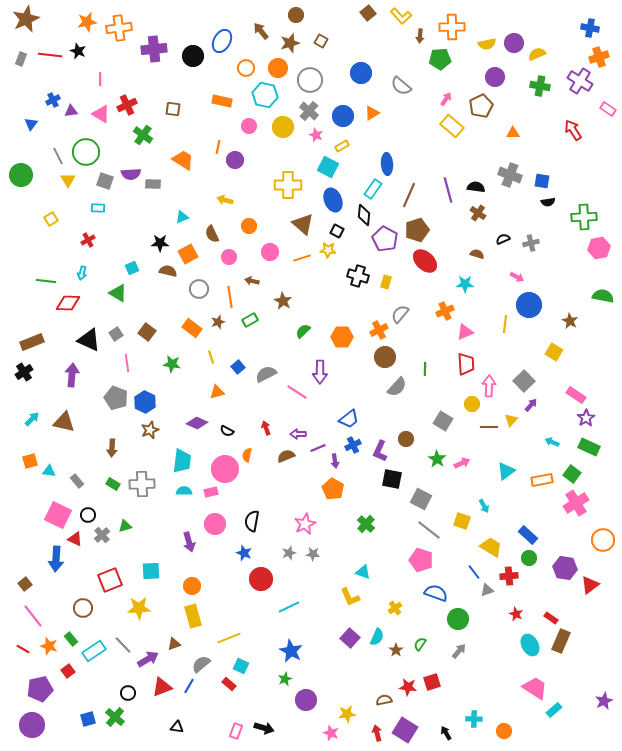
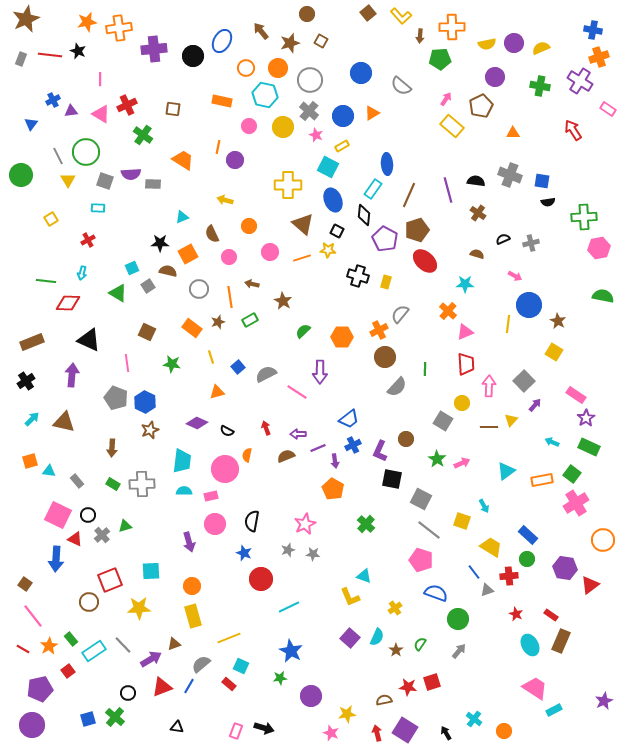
brown circle at (296, 15): moved 11 px right, 1 px up
blue cross at (590, 28): moved 3 px right, 2 px down
yellow semicircle at (537, 54): moved 4 px right, 6 px up
black semicircle at (476, 187): moved 6 px up
pink arrow at (517, 277): moved 2 px left, 1 px up
brown arrow at (252, 281): moved 3 px down
orange cross at (445, 311): moved 3 px right; rotated 24 degrees counterclockwise
brown star at (570, 321): moved 12 px left
yellow line at (505, 324): moved 3 px right
brown square at (147, 332): rotated 12 degrees counterclockwise
gray square at (116, 334): moved 32 px right, 48 px up
black cross at (24, 372): moved 2 px right, 9 px down
yellow circle at (472, 404): moved 10 px left, 1 px up
purple arrow at (531, 405): moved 4 px right
pink rectangle at (211, 492): moved 4 px down
gray star at (289, 553): moved 1 px left, 3 px up
green circle at (529, 558): moved 2 px left, 1 px down
cyan triangle at (363, 572): moved 1 px right, 4 px down
brown square at (25, 584): rotated 16 degrees counterclockwise
brown circle at (83, 608): moved 6 px right, 6 px up
red rectangle at (551, 618): moved 3 px up
orange star at (49, 646): rotated 24 degrees clockwise
purple arrow at (148, 659): moved 3 px right
green star at (285, 679): moved 5 px left, 1 px up; rotated 16 degrees clockwise
purple circle at (306, 700): moved 5 px right, 4 px up
cyan rectangle at (554, 710): rotated 14 degrees clockwise
cyan cross at (474, 719): rotated 35 degrees clockwise
